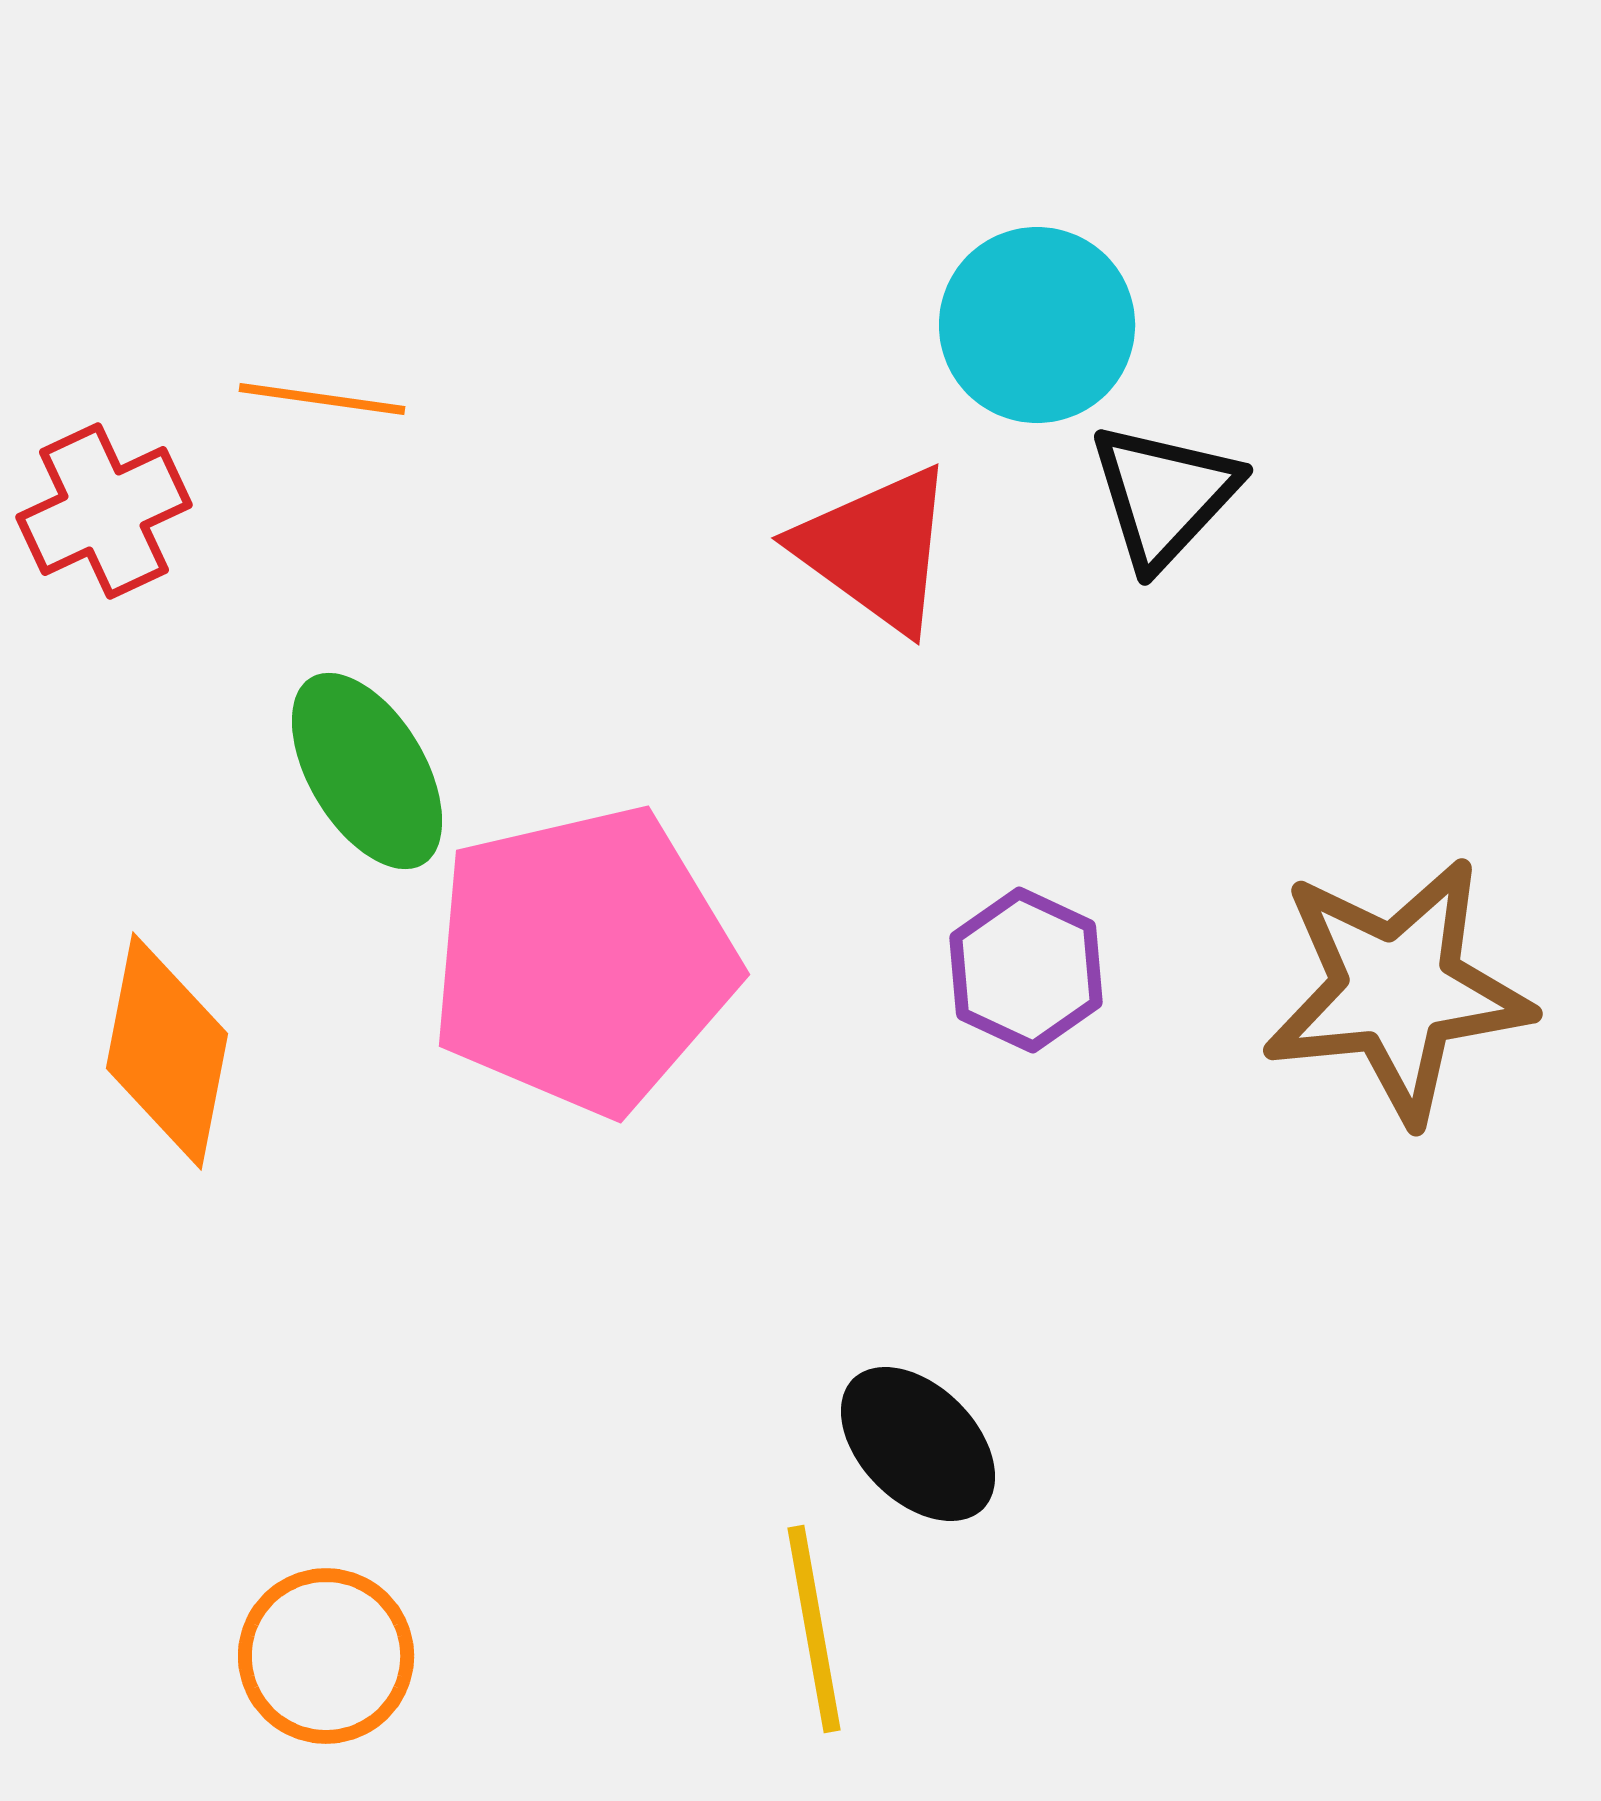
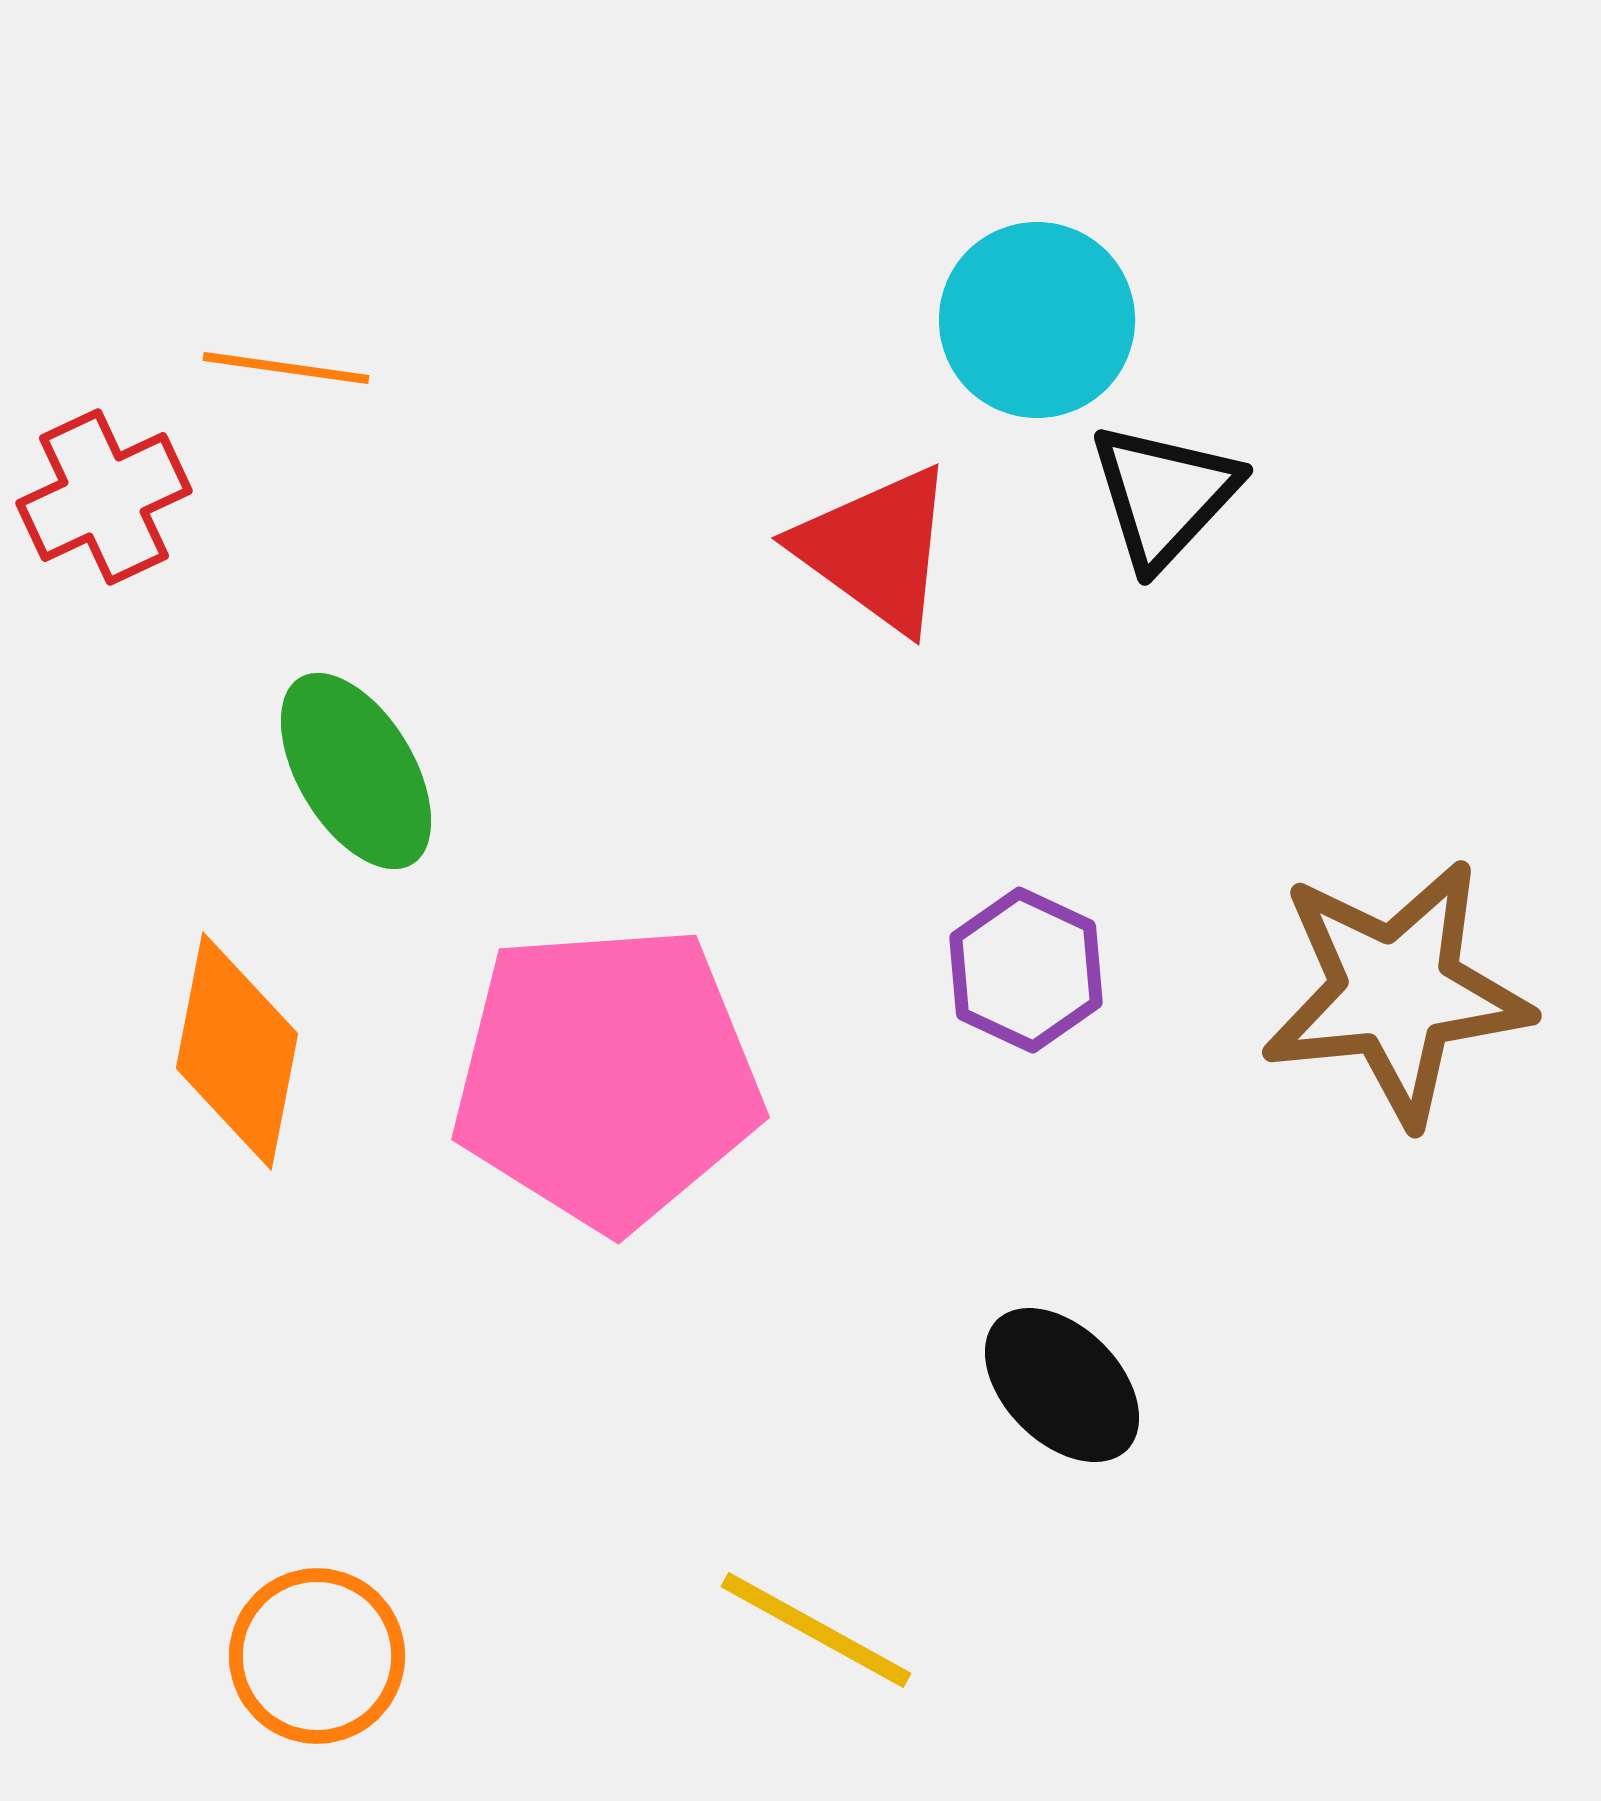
cyan circle: moved 5 px up
orange line: moved 36 px left, 31 px up
red cross: moved 14 px up
green ellipse: moved 11 px left
pink pentagon: moved 24 px right, 117 px down; rotated 9 degrees clockwise
brown star: moved 1 px left, 2 px down
orange diamond: moved 70 px right
black ellipse: moved 144 px right, 59 px up
yellow line: moved 2 px right, 1 px down; rotated 51 degrees counterclockwise
orange circle: moved 9 px left
